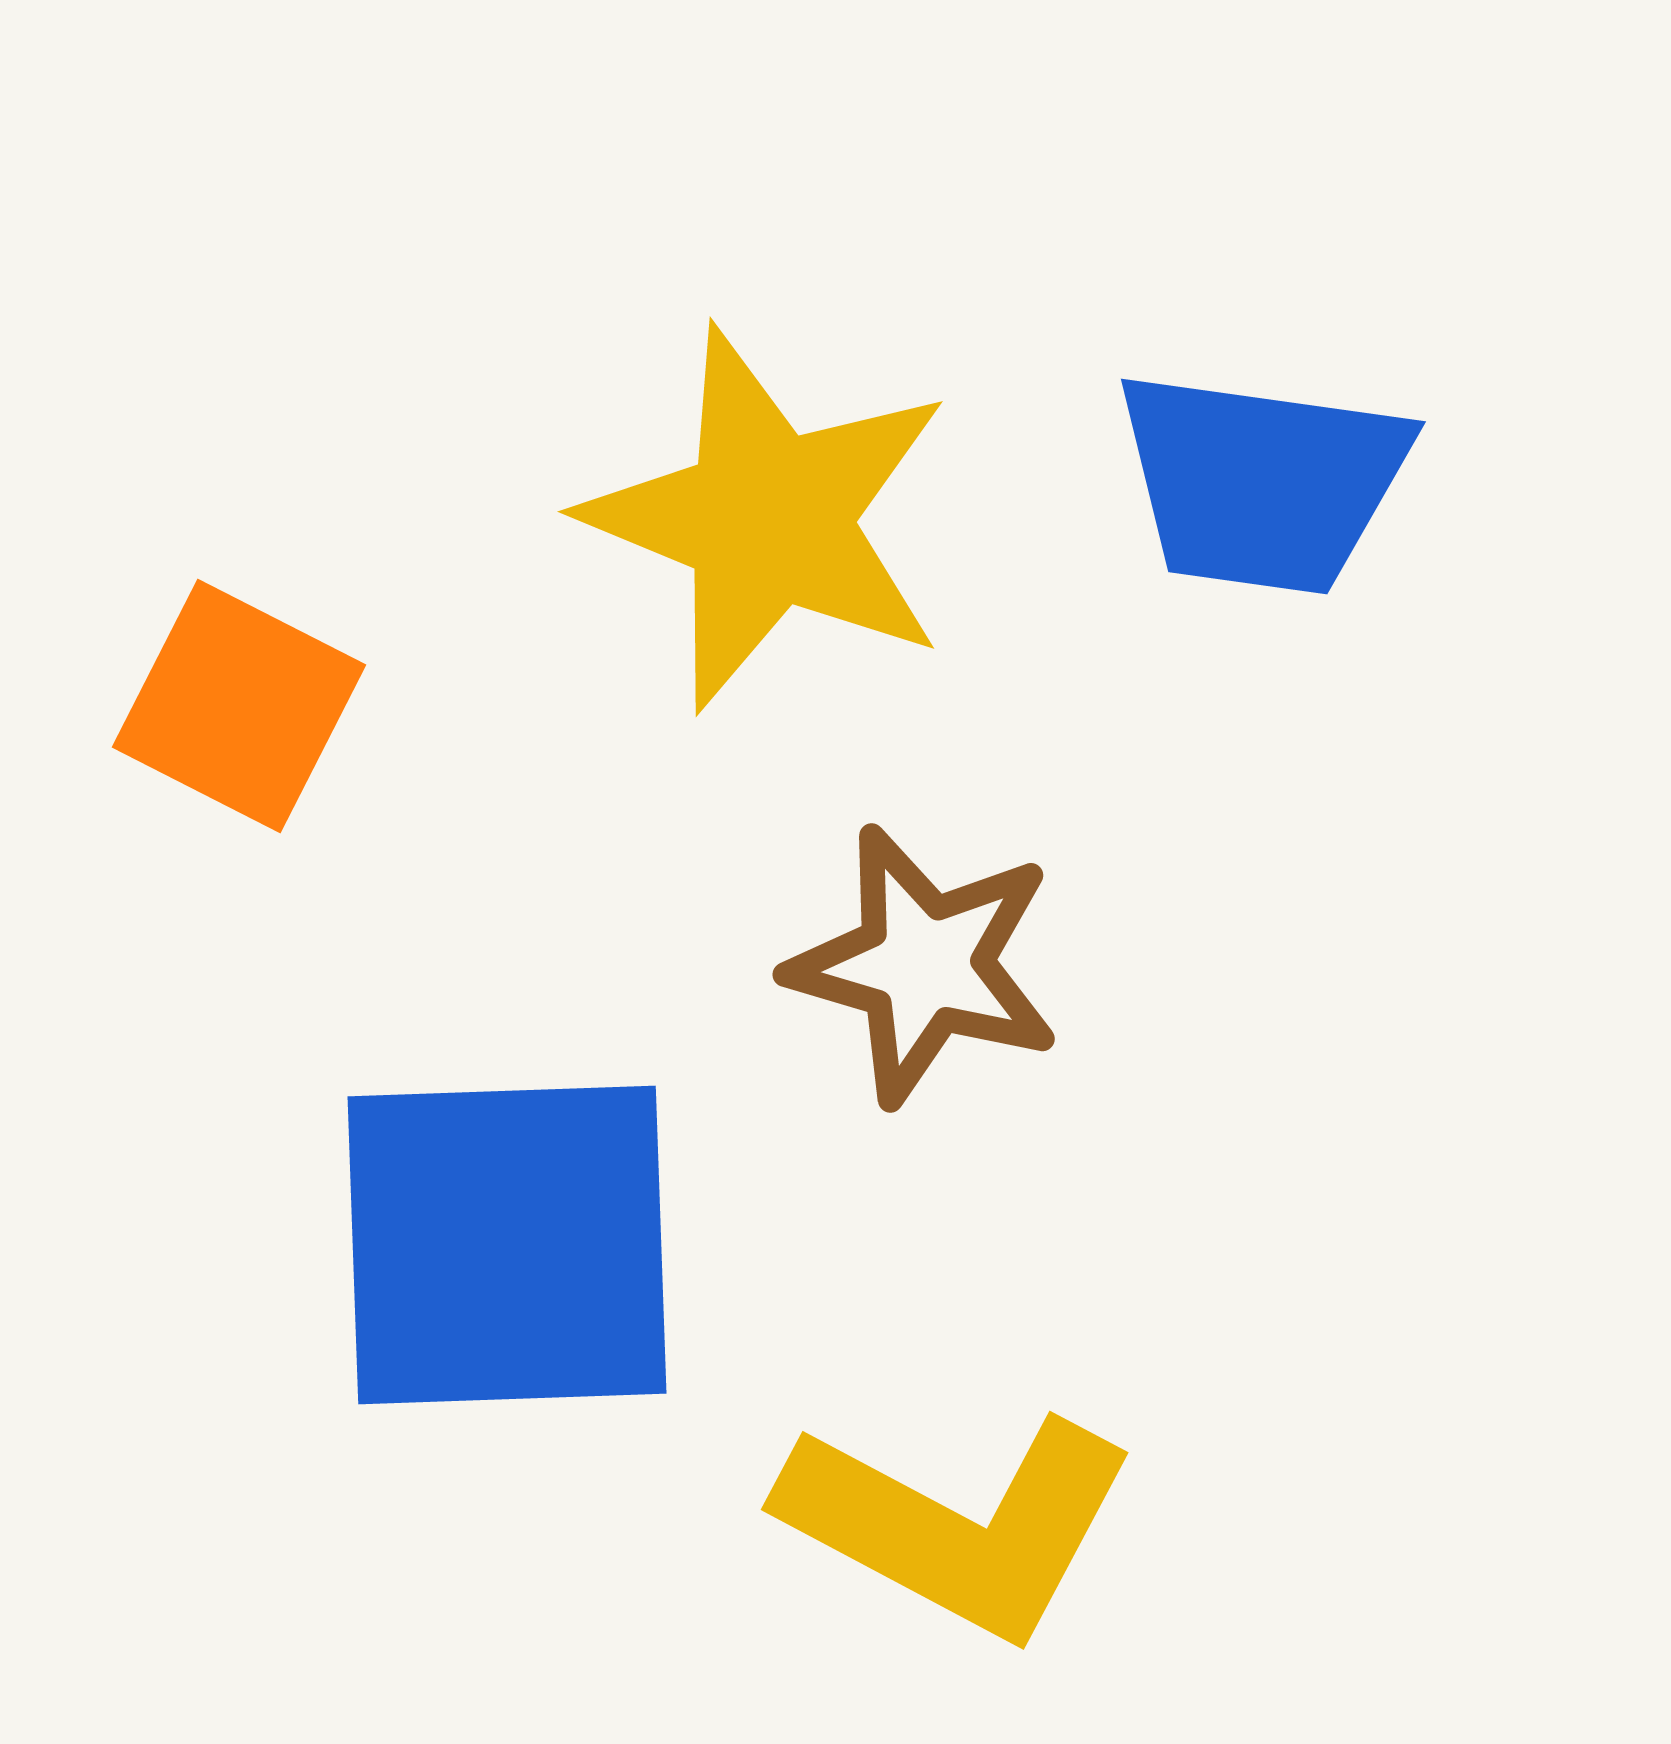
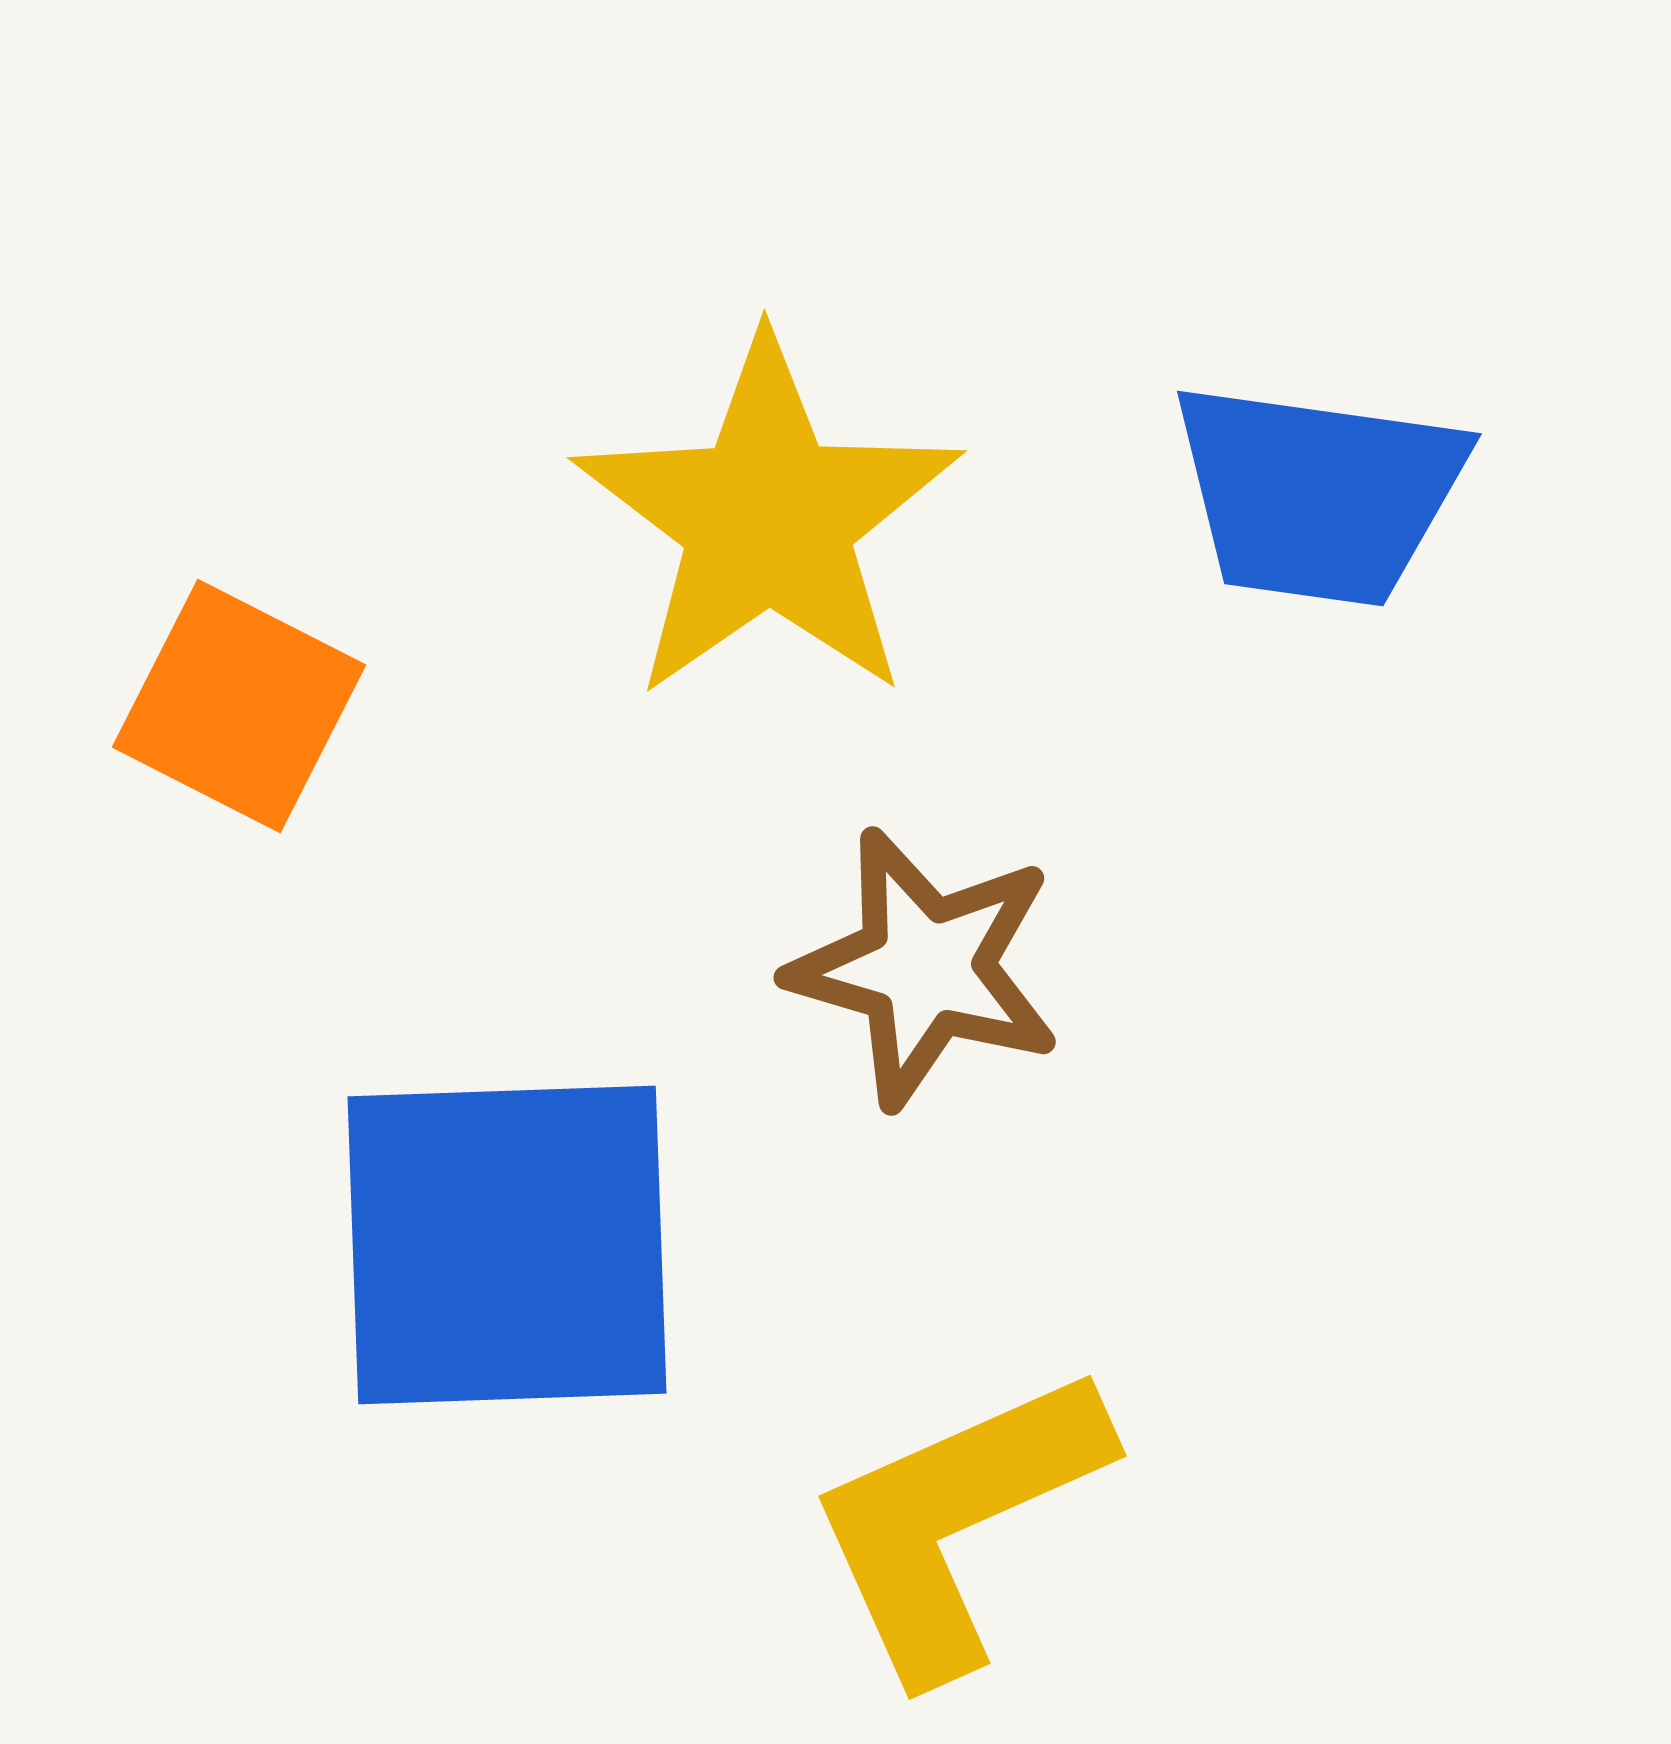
blue trapezoid: moved 56 px right, 12 px down
yellow star: rotated 15 degrees clockwise
brown star: moved 1 px right, 3 px down
yellow L-shape: moved 1 px left, 4 px up; rotated 128 degrees clockwise
